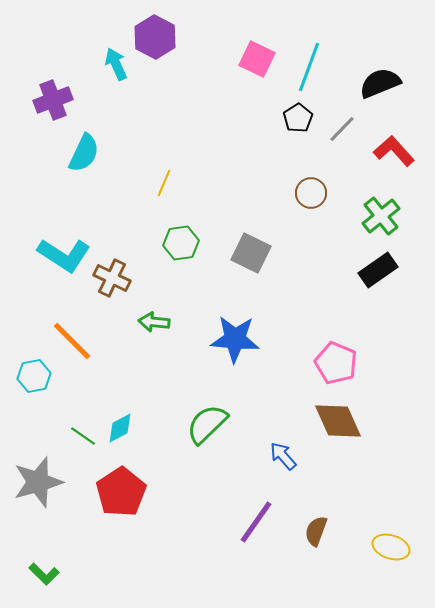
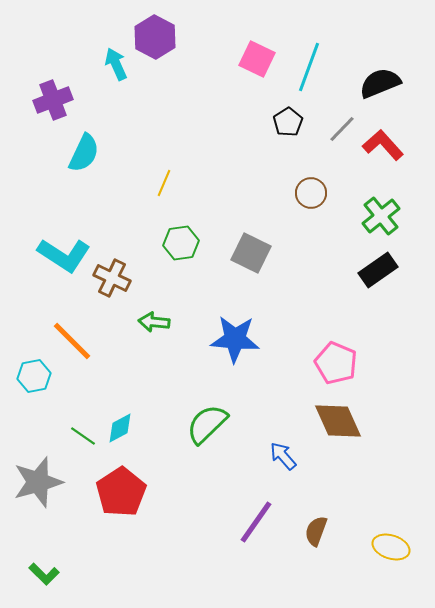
black pentagon: moved 10 px left, 4 px down
red L-shape: moved 11 px left, 6 px up
